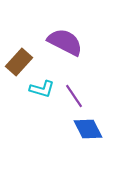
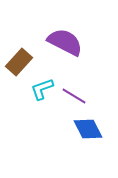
cyan L-shape: rotated 145 degrees clockwise
purple line: rotated 25 degrees counterclockwise
